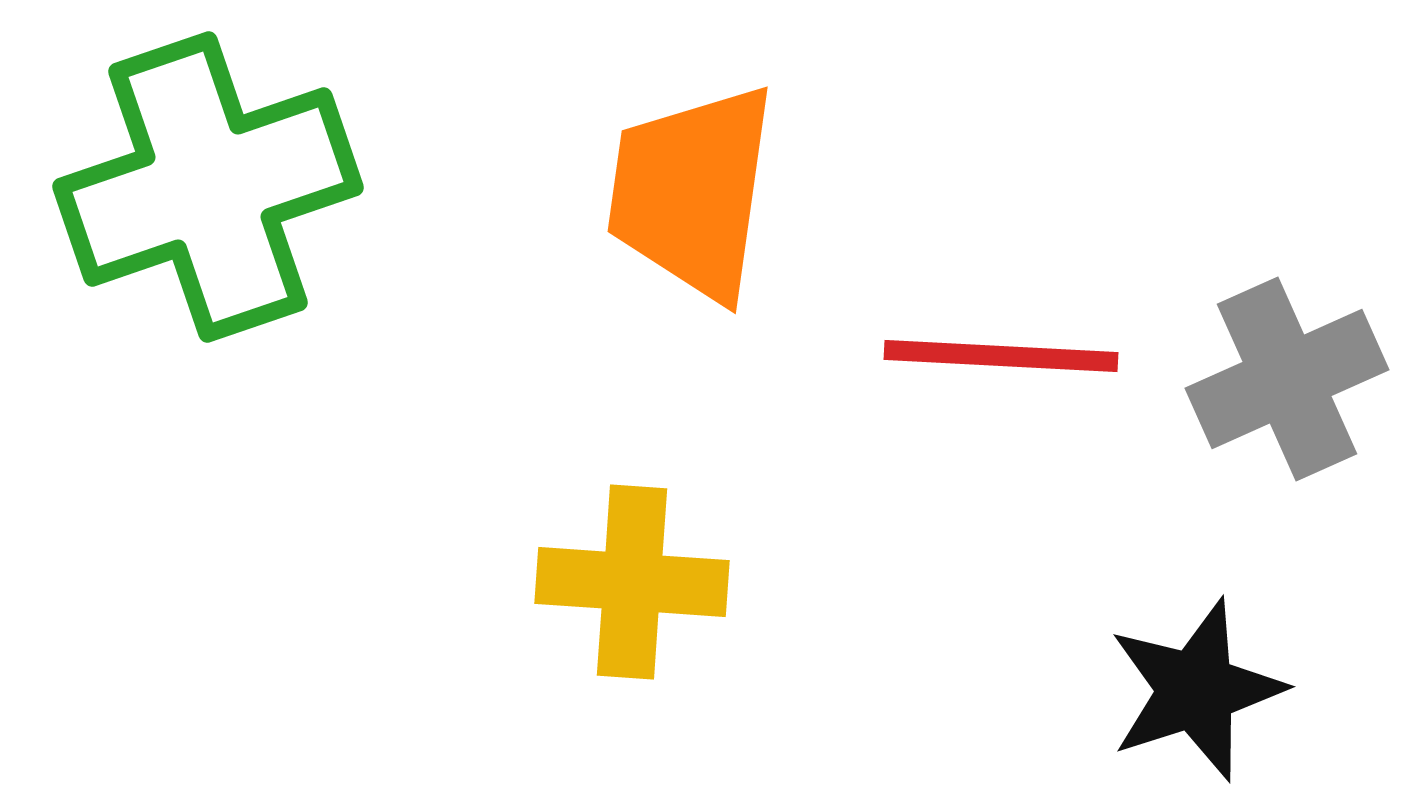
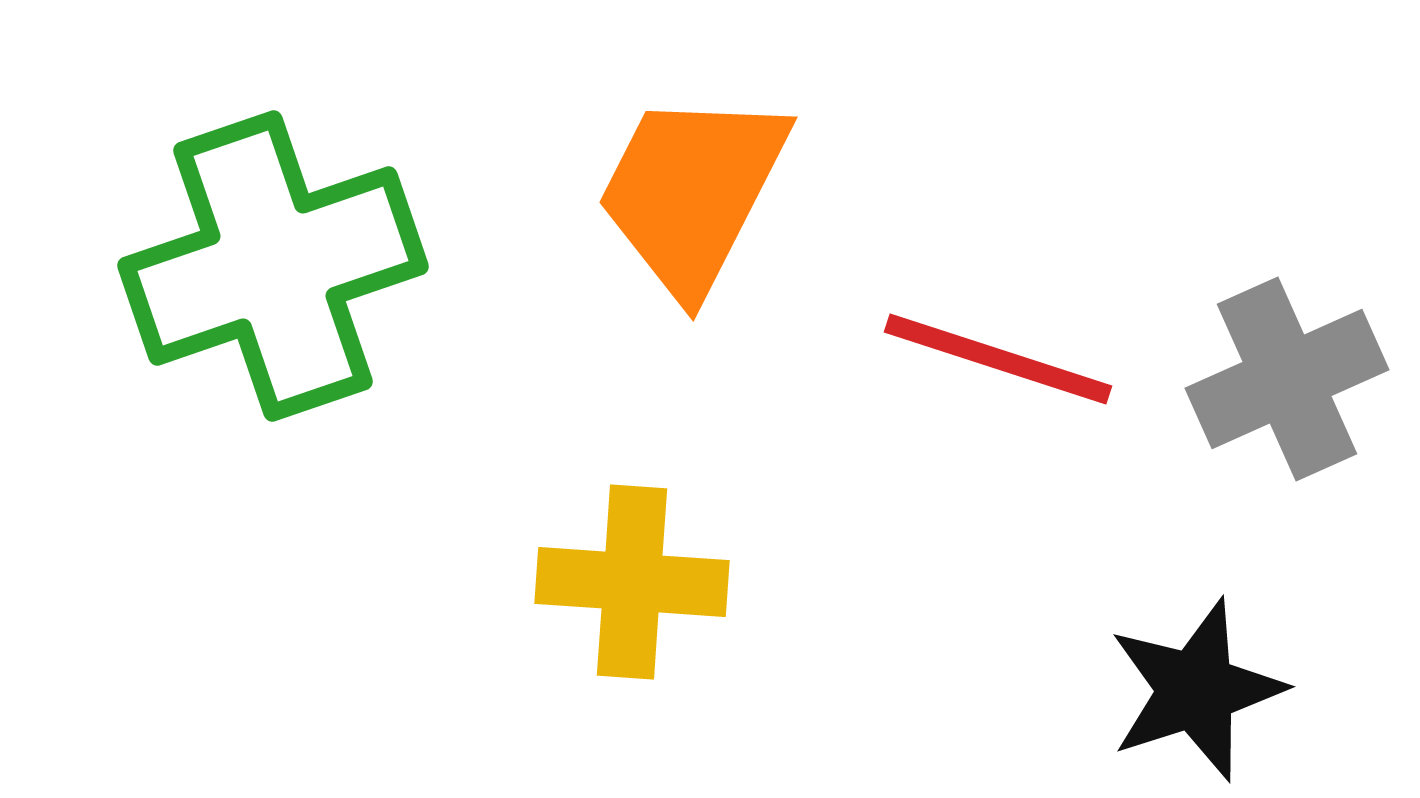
green cross: moved 65 px right, 79 px down
orange trapezoid: rotated 19 degrees clockwise
red line: moved 3 px left, 3 px down; rotated 15 degrees clockwise
